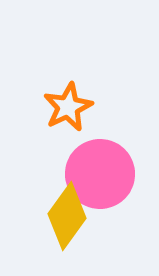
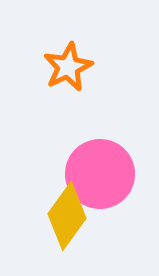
orange star: moved 40 px up
